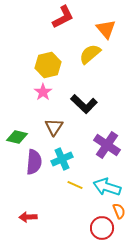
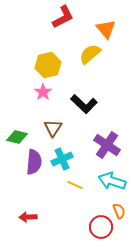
brown triangle: moved 1 px left, 1 px down
cyan arrow: moved 5 px right, 6 px up
red circle: moved 1 px left, 1 px up
